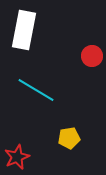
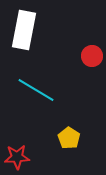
yellow pentagon: rotated 30 degrees counterclockwise
red star: rotated 20 degrees clockwise
